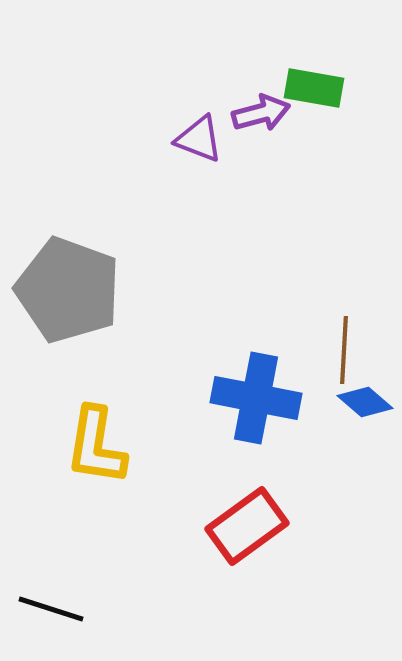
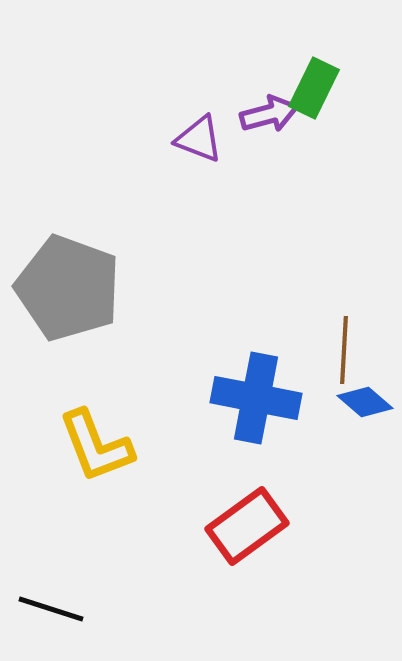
green rectangle: rotated 74 degrees counterclockwise
purple arrow: moved 8 px right, 1 px down
gray pentagon: moved 2 px up
yellow L-shape: rotated 30 degrees counterclockwise
